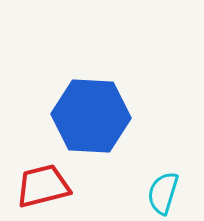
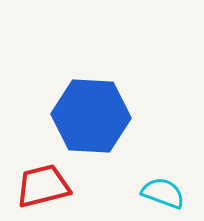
cyan semicircle: rotated 93 degrees clockwise
